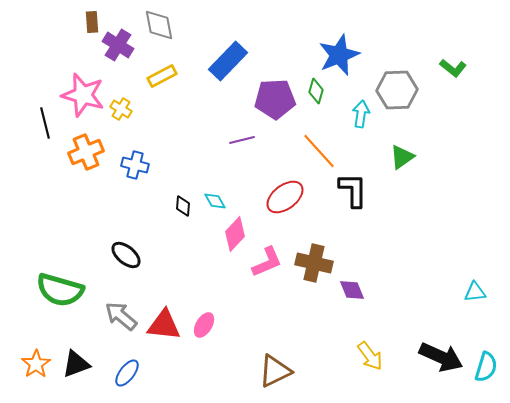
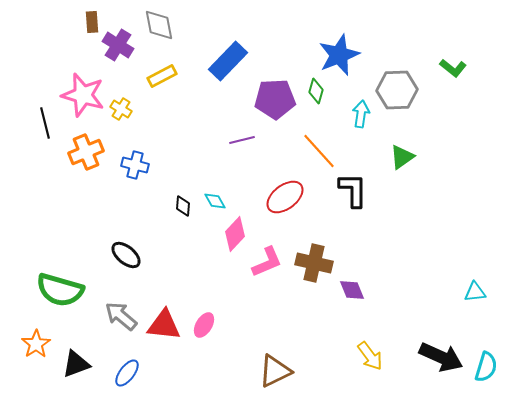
orange star: moved 20 px up
